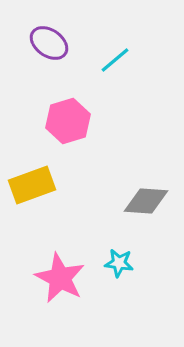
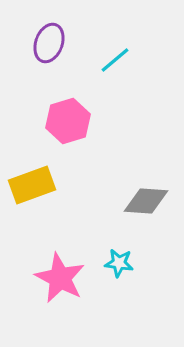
purple ellipse: rotated 75 degrees clockwise
